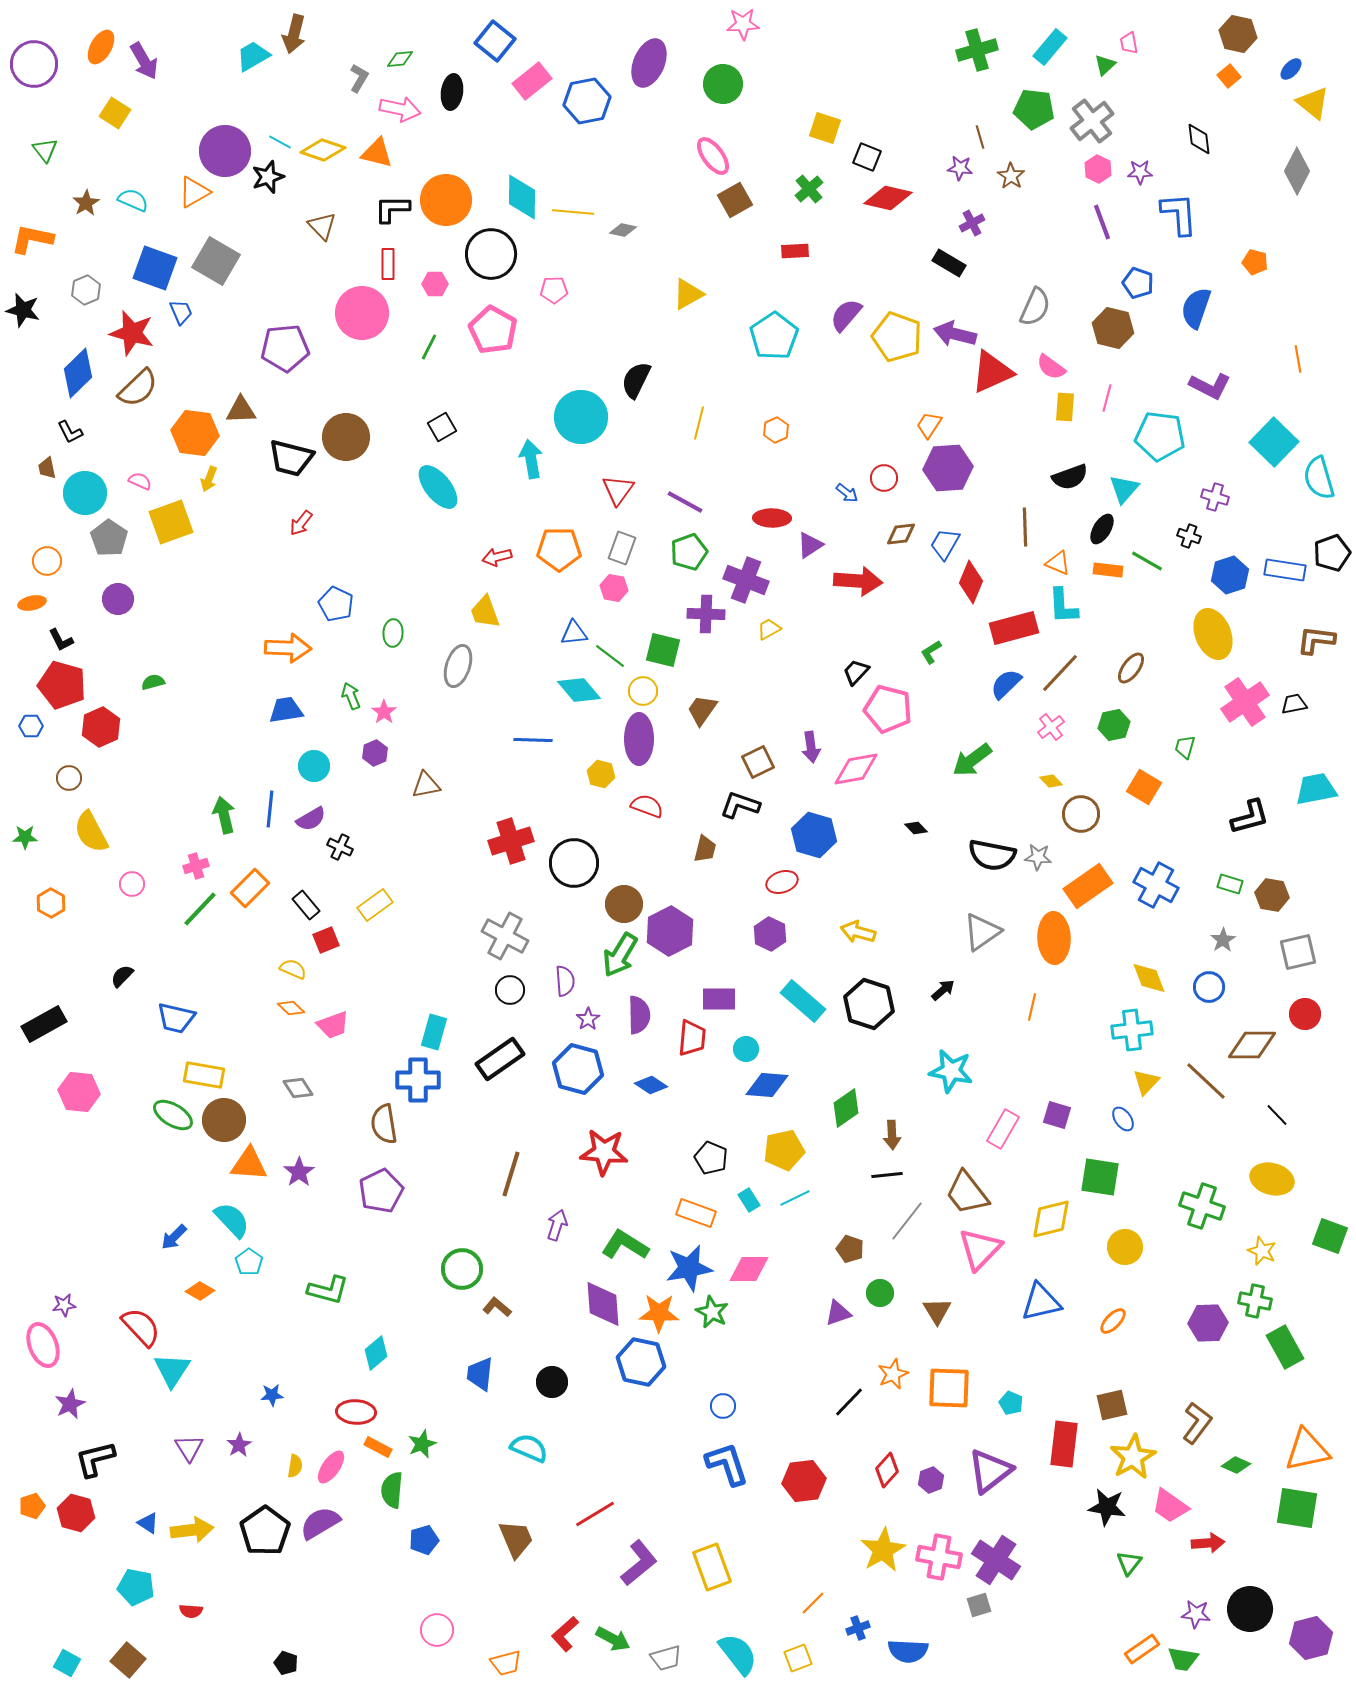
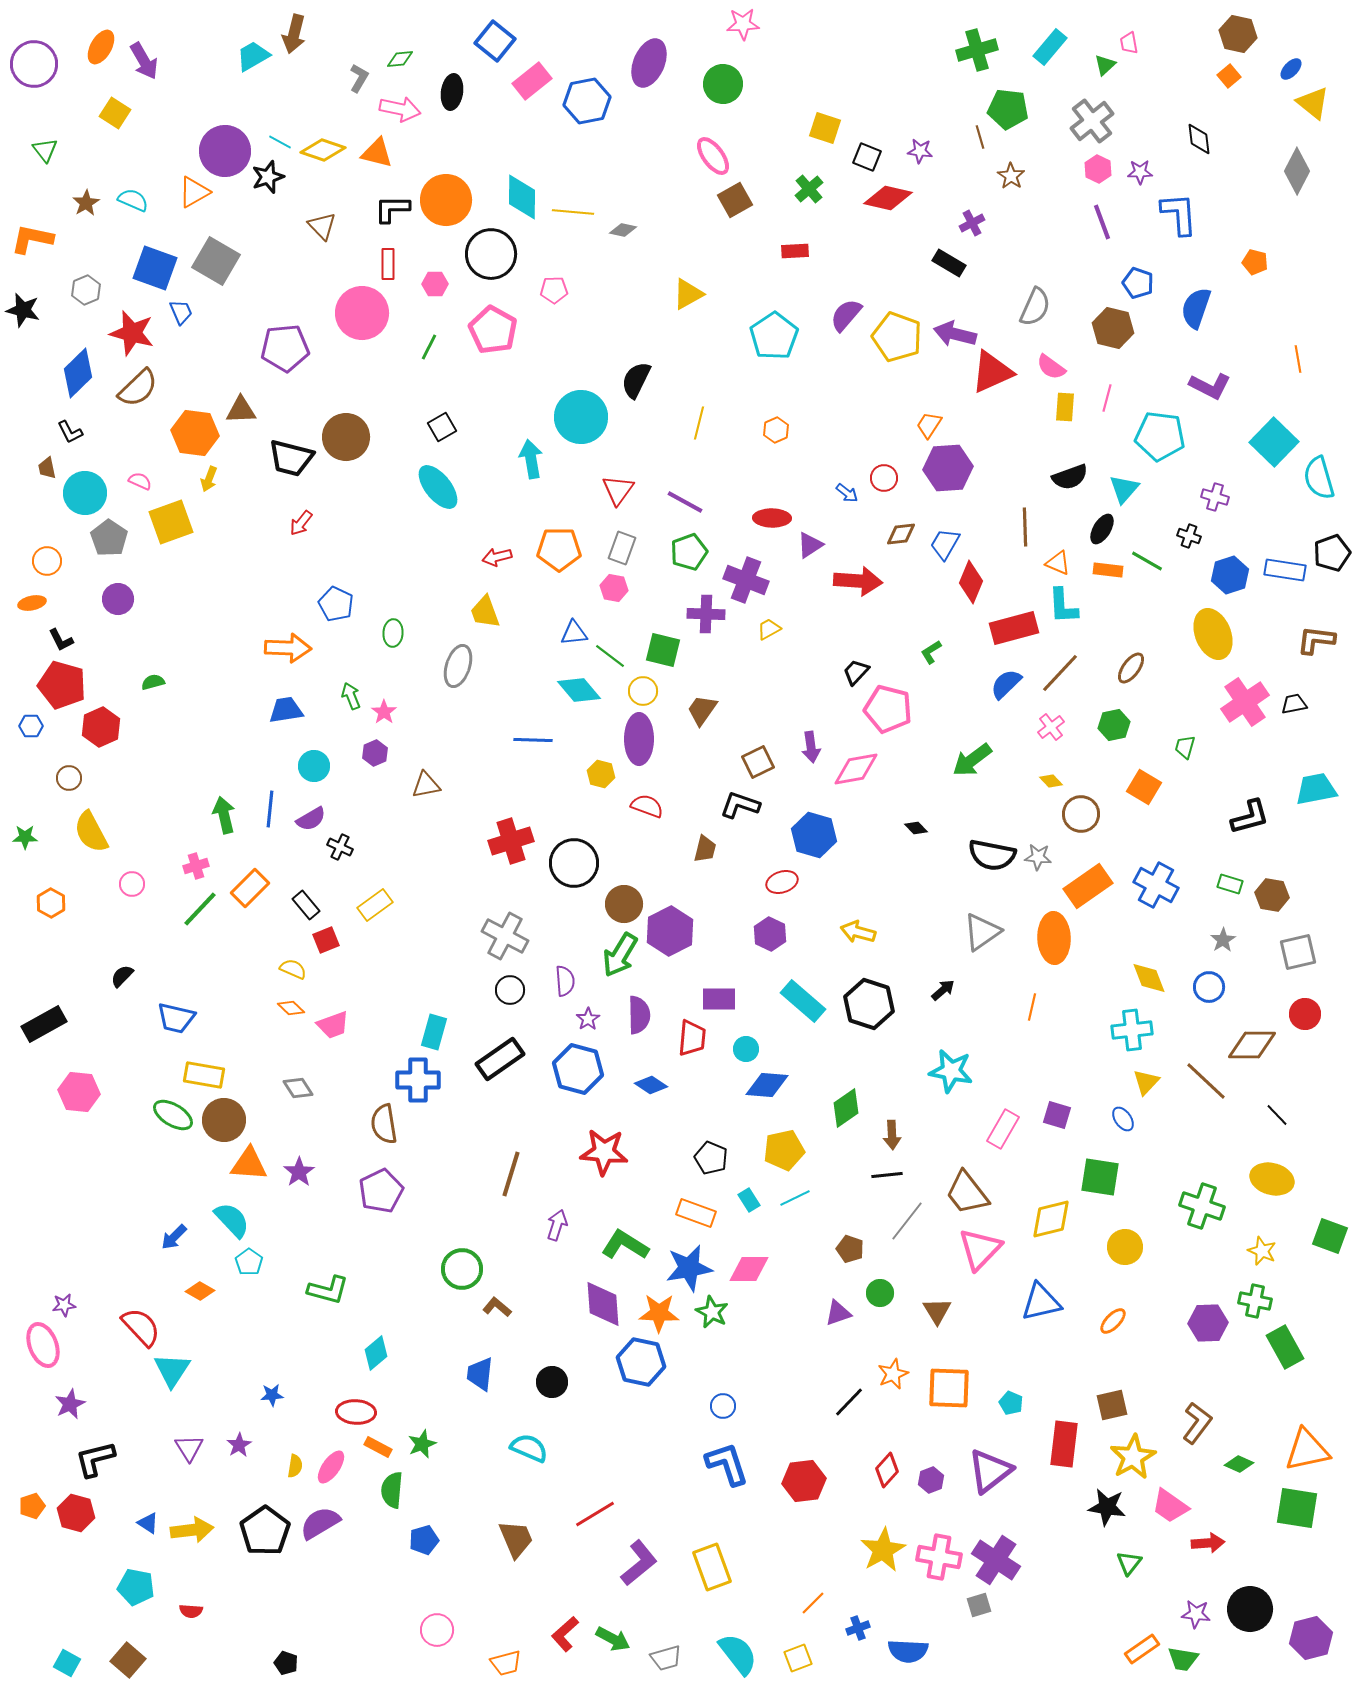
green pentagon at (1034, 109): moved 26 px left
purple star at (960, 168): moved 40 px left, 17 px up
green diamond at (1236, 1465): moved 3 px right, 1 px up
